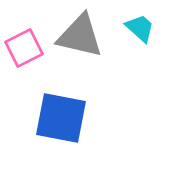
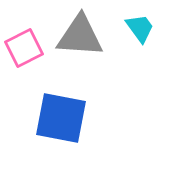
cyan trapezoid: rotated 12 degrees clockwise
gray triangle: rotated 9 degrees counterclockwise
